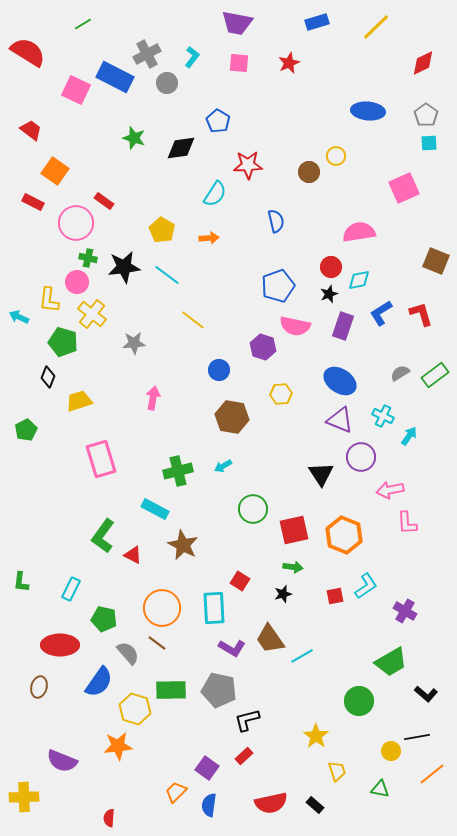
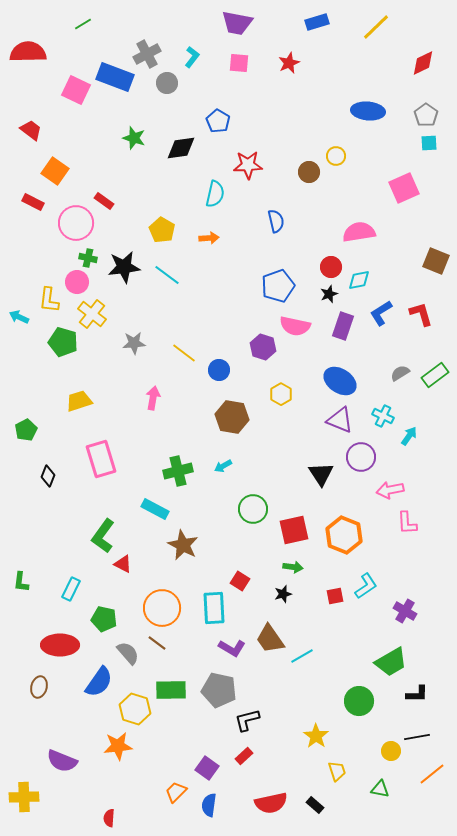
red semicircle at (28, 52): rotated 33 degrees counterclockwise
blue rectangle at (115, 77): rotated 6 degrees counterclockwise
cyan semicircle at (215, 194): rotated 20 degrees counterclockwise
yellow line at (193, 320): moved 9 px left, 33 px down
black diamond at (48, 377): moved 99 px down
yellow hexagon at (281, 394): rotated 25 degrees counterclockwise
red triangle at (133, 555): moved 10 px left, 9 px down
black L-shape at (426, 694): moved 9 px left; rotated 40 degrees counterclockwise
